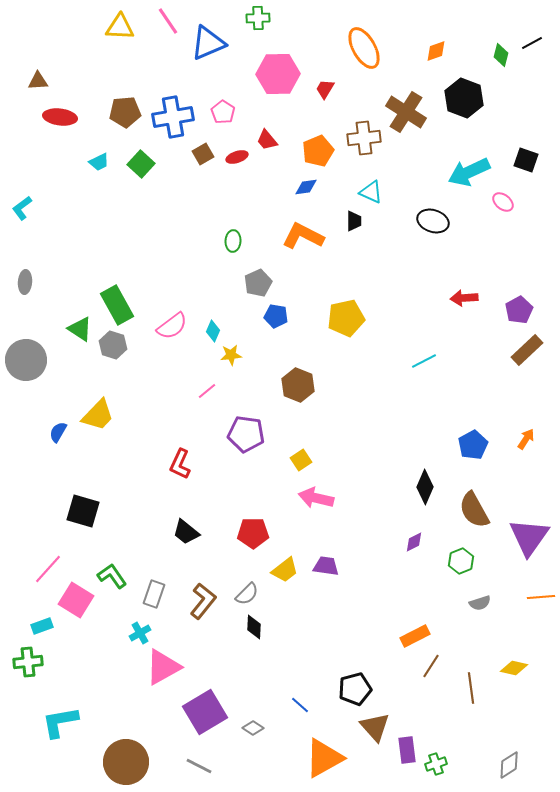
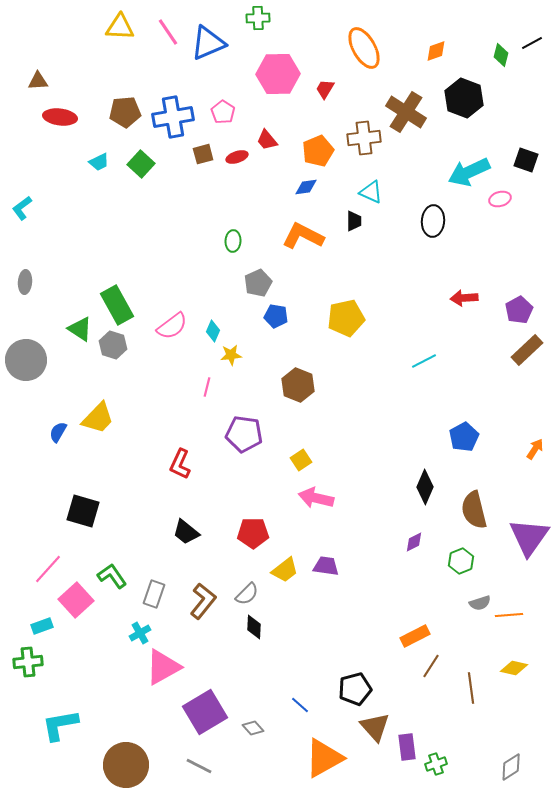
pink line at (168, 21): moved 11 px down
brown square at (203, 154): rotated 15 degrees clockwise
pink ellipse at (503, 202): moved 3 px left, 3 px up; rotated 55 degrees counterclockwise
black ellipse at (433, 221): rotated 76 degrees clockwise
pink line at (207, 391): moved 4 px up; rotated 36 degrees counterclockwise
yellow trapezoid at (98, 415): moved 3 px down
purple pentagon at (246, 434): moved 2 px left
orange arrow at (526, 439): moved 9 px right, 10 px down
blue pentagon at (473, 445): moved 9 px left, 8 px up
brown semicircle at (474, 510): rotated 15 degrees clockwise
orange line at (541, 597): moved 32 px left, 18 px down
pink square at (76, 600): rotated 16 degrees clockwise
cyan L-shape at (60, 722): moved 3 px down
gray diamond at (253, 728): rotated 15 degrees clockwise
purple rectangle at (407, 750): moved 3 px up
brown circle at (126, 762): moved 3 px down
gray diamond at (509, 765): moved 2 px right, 2 px down
